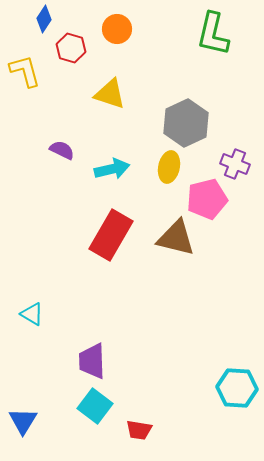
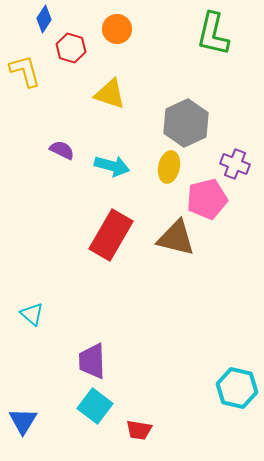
cyan arrow: moved 3 px up; rotated 28 degrees clockwise
cyan triangle: rotated 10 degrees clockwise
cyan hexagon: rotated 9 degrees clockwise
